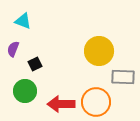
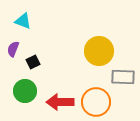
black square: moved 2 px left, 2 px up
red arrow: moved 1 px left, 2 px up
